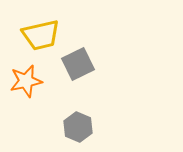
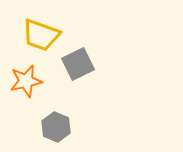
yellow trapezoid: rotated 33 degrees clockwise
gray hexagon: moved 22 px left
